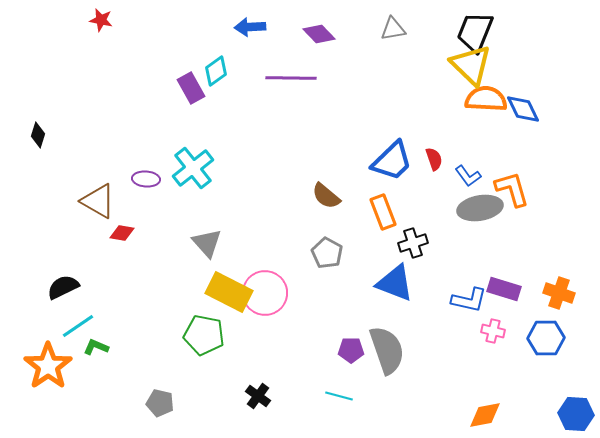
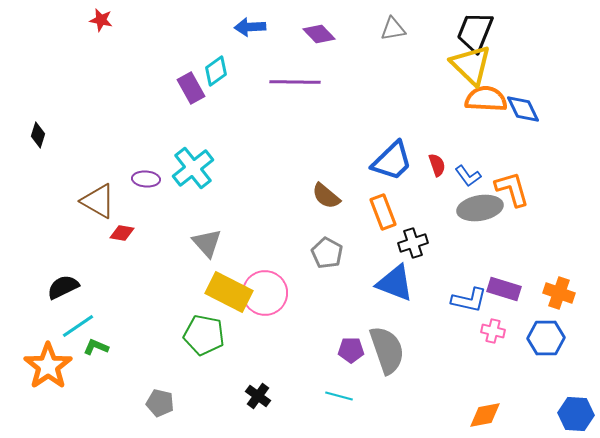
purple line at (291, 78): moved 4 px right, 4 px down
red semicircle at (434, 159): moved 3 px right, 6 px down
